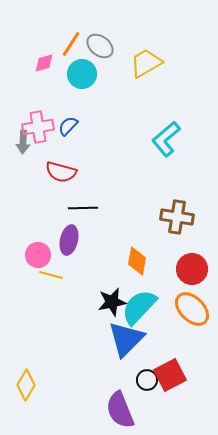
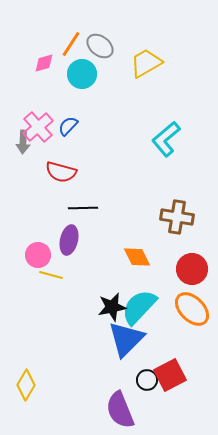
pink cross: rotated 32 degrees counterclockwise
orange diamond: moved 4 px up; rotated 36 degrees counterclockwise
black star: moved 5 px down
